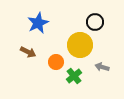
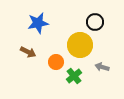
blue star: rotated 15 degrees clockwise
